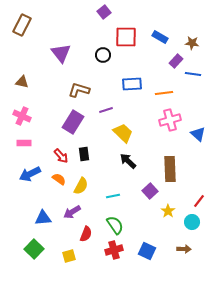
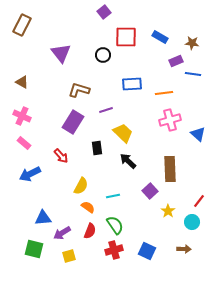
purple rectangle at (176, 61): rotated 24 degrees clockwise
brown triangle at (22, 82): rotated 16 degrees clockwise
pink rectangle at (24, 143): rotated 40 degrees clockwise
black rectangle at (84, 154): moved 13 px right, 6 px up
orange semicircle at (59, 179): moved 29 px right, 28 px down
purple arrow at (72, 212): moved 10 px left, 21 px down
red semicircle at (86, 234): moved 4 px right, 3 px up
green square at (34, 249): rotated 30 degrees counterclockwise
